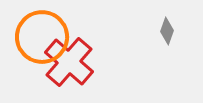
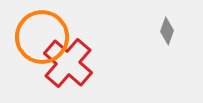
red cross: moved 1 px left, 1 px down
